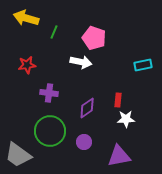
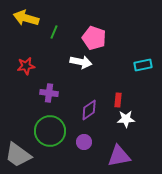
red star: moved 1 px left, 1 px down
purple diamond: moved 2 px right, 2 px down
